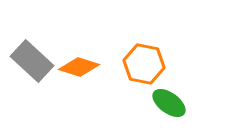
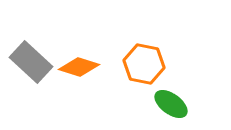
gray rectangle: moved 1 px left, 1 px down
green ellipse: moved 2 px right, 1 px down
